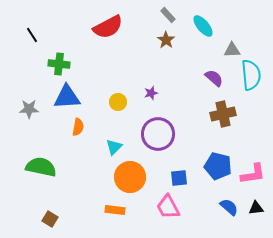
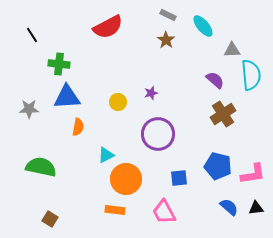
gray rectangle: rotated 21 degrees counterclockwise
purple semicircle: moved 1 px right, 2 px down
brown cross: rotated 20 degrees counterclockwise
cyan triangle: moved 8 px left, 8 px down; rotated 18 degrees clockwise
orange circle: moved 4 px left, 2 px down
pink trapezoid: moved 4 px left, 5 px down
